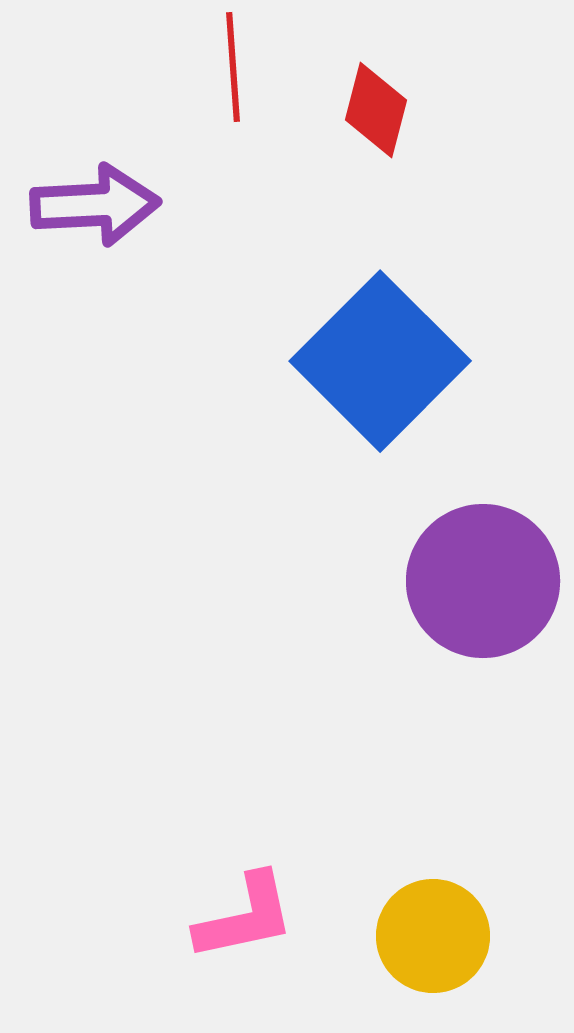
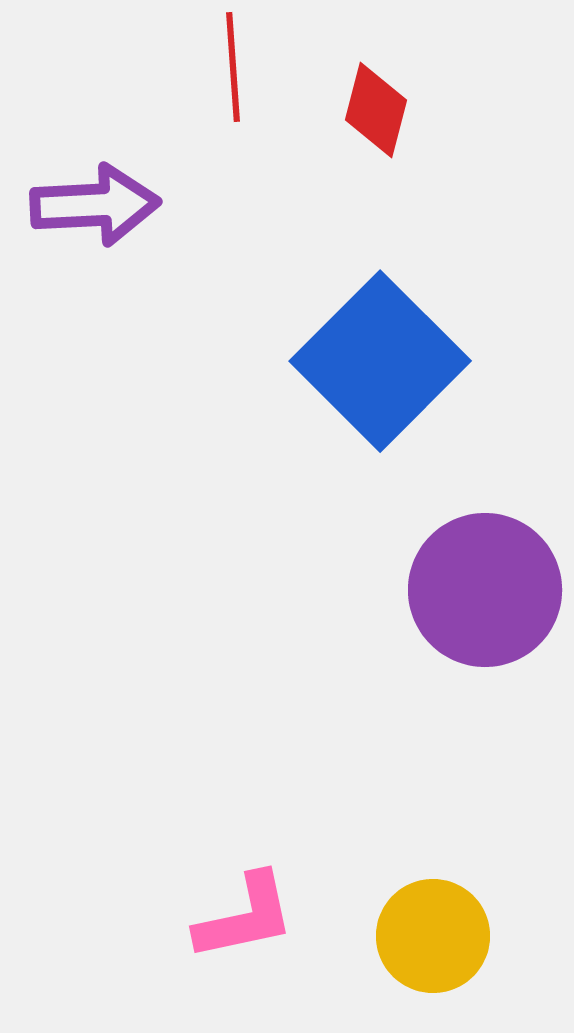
purple circle: moved 2 px right, 9 px down
